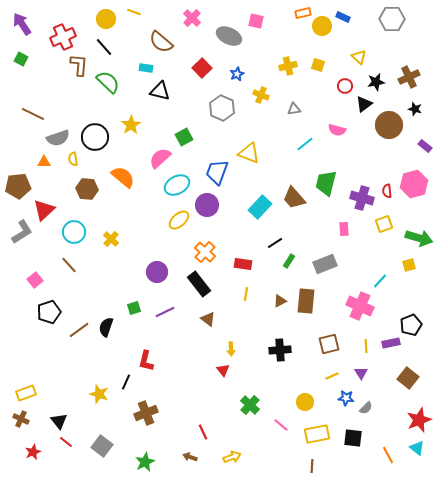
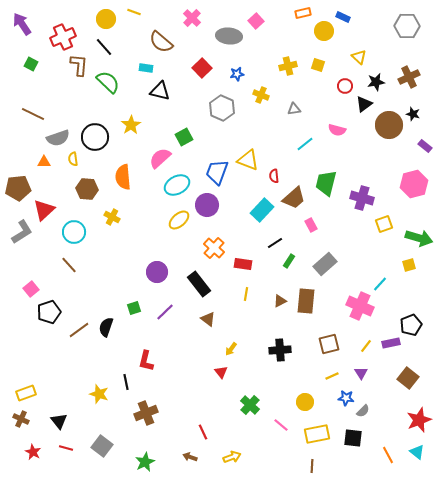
gray hexagon at (392, 19): moved 15 px right, 7 px down
pink square at (256, 21): rotated 35 degrees clockwise
yellow circle at (322, 26): moved 2 px right, 5 px down
gray ellipse at (229, 36): rotated 20 degrees counterclockwise
green square at (21, 59): moved 10 px right, 5 px down
blue star at (237, 74): rotated 16 degrees clockwise
black star at (415, 109): moved 2 px left, 5 px down
yellow triangle at (249, 153): moved 1 px left, 7 px down
orange semicircle at (123, 177): rotated 135 degrees counterclockwise
brown pentagon at (18, 186): moved 2 px down
red semicircle at (387, 191): moved 113 px left, 15 px up
brown trapezoid at (294, 198): rotated 90 degrees counterclockwise
cyan rectangle at (260, 207): moved 2 px right, 3 px down
pink rectangle at (344, 229): moved 33 px left, 4 px up; rotated 24 degrees counterclockwise
yellow cross at (111, 239): moved 1 px right, 22 px up; rotated 14 degrees counterclockwise
orange cross at (205, 252): moved 9 px right, 4 px up
gray rectangle at (325, 264): rotated 20 degrees counterclockwise
pink square at (35, 280): moved 4 px left, 9 px down
cyan line at (380, 281): moved 3 px down
purple line at (165, 312): rotated 18 degrees counterclockwise
yellow line at (366, 346): rotated 40 degrees clockwise
yellow arrow at (231, 349): rotated 40 degrees clockwise
red triangle at (223, 370): moved 2 px left, 2 px down
black line at (126, 382): rotated 35 degrees counterclockwise
gray semicircle at (366, 408): moved 3 px left, 3 px down
red line at (66, 442): moved 6 px down; rotated 24 degrees counterclockwise
cyan triangle at (417, 448): moved 4 px down
red star at (33, 452): rotated 21 degrees counterclockwise
